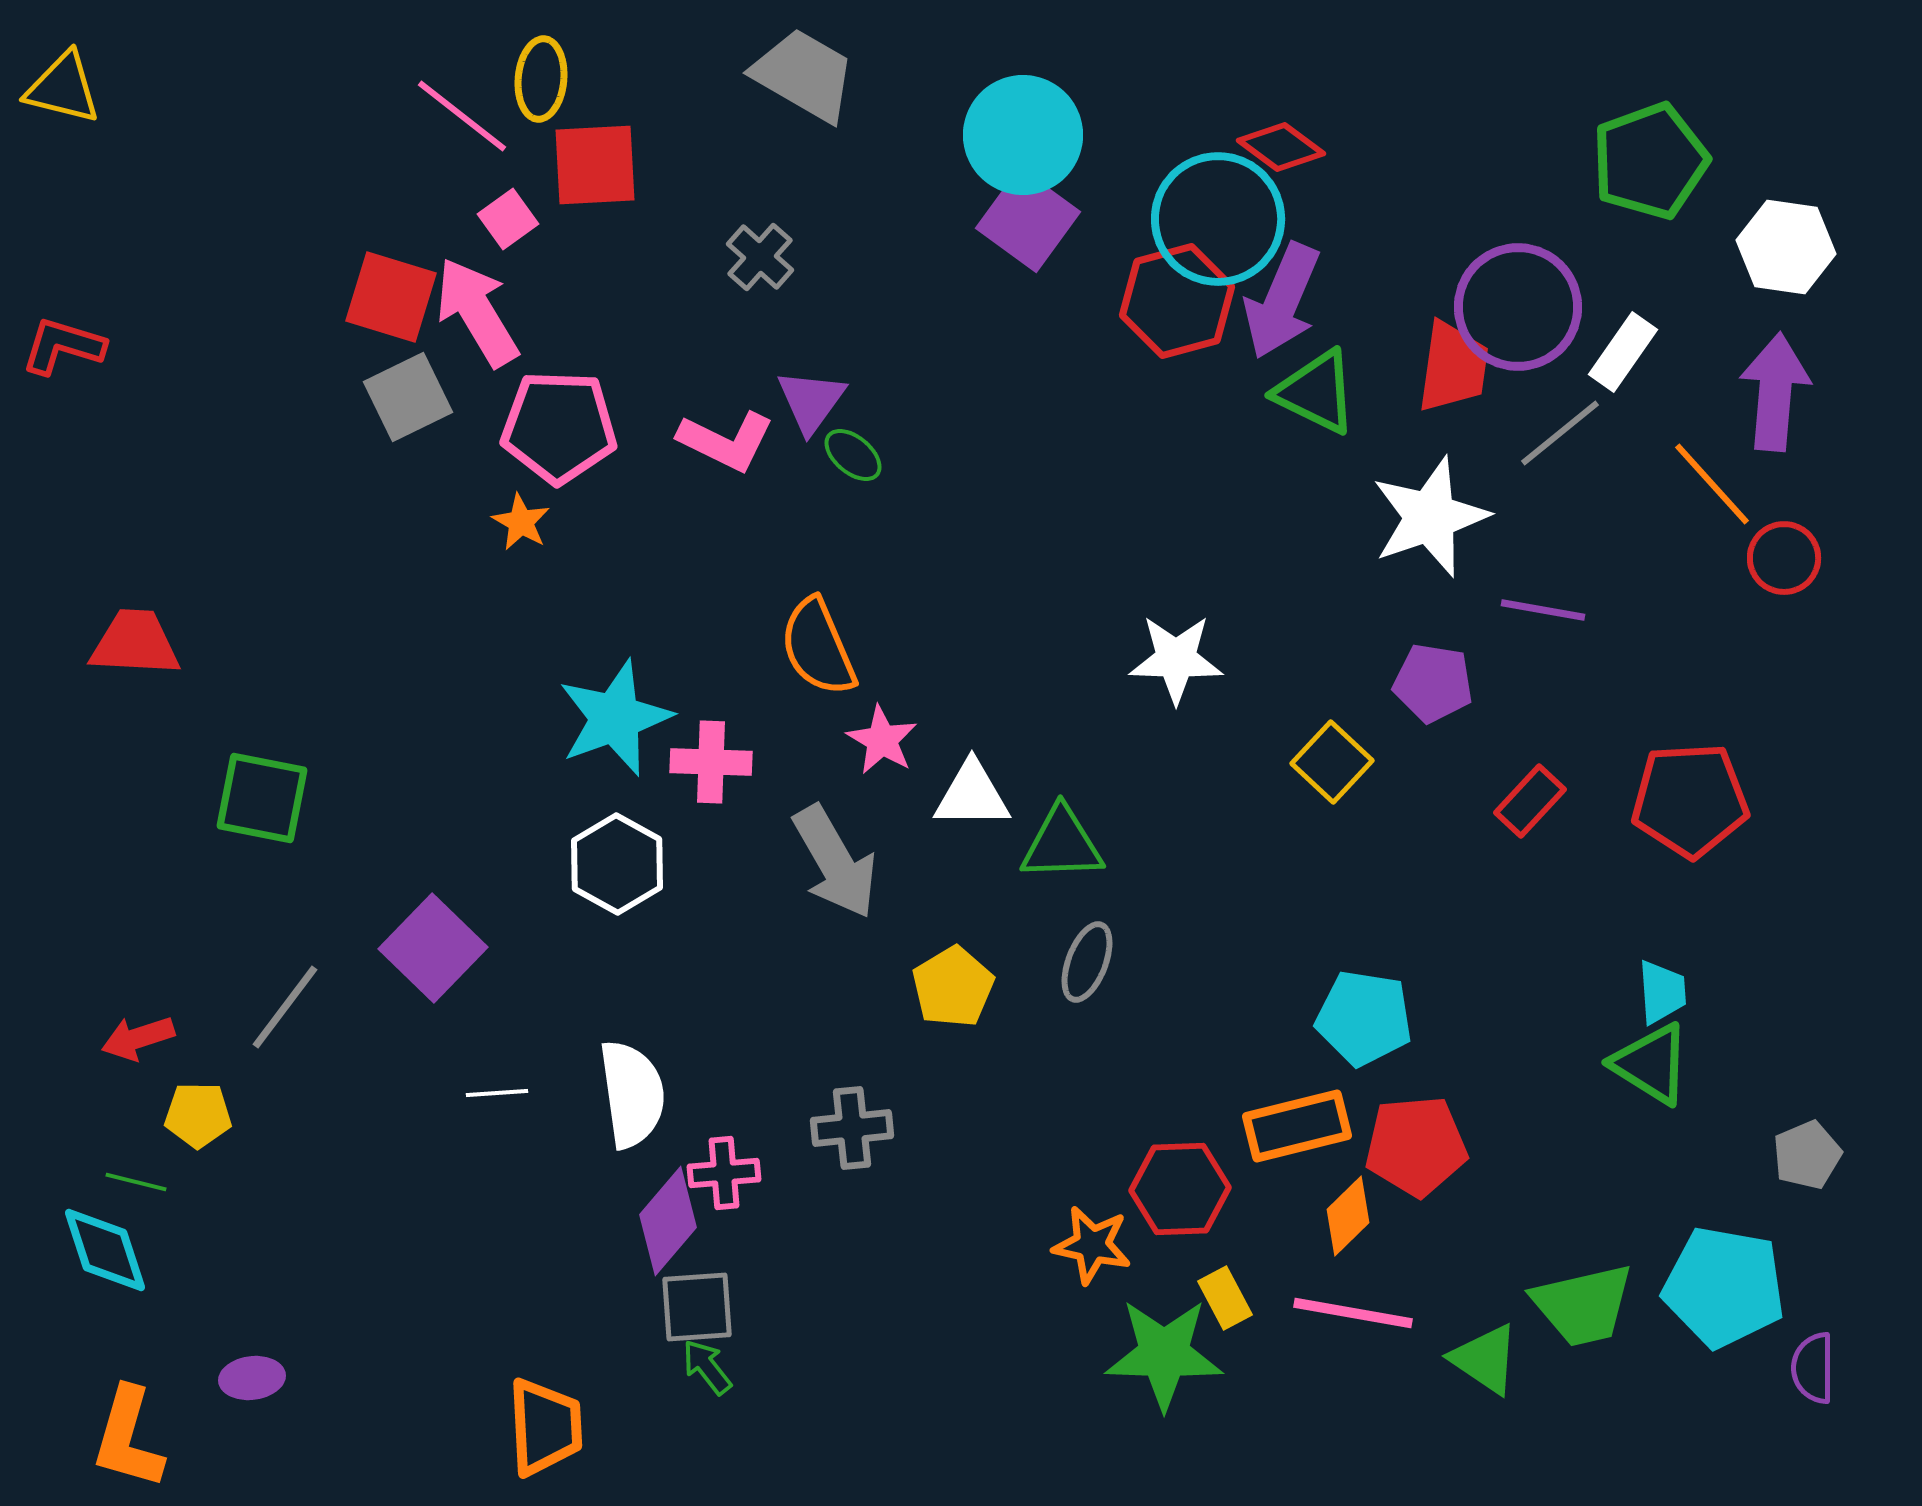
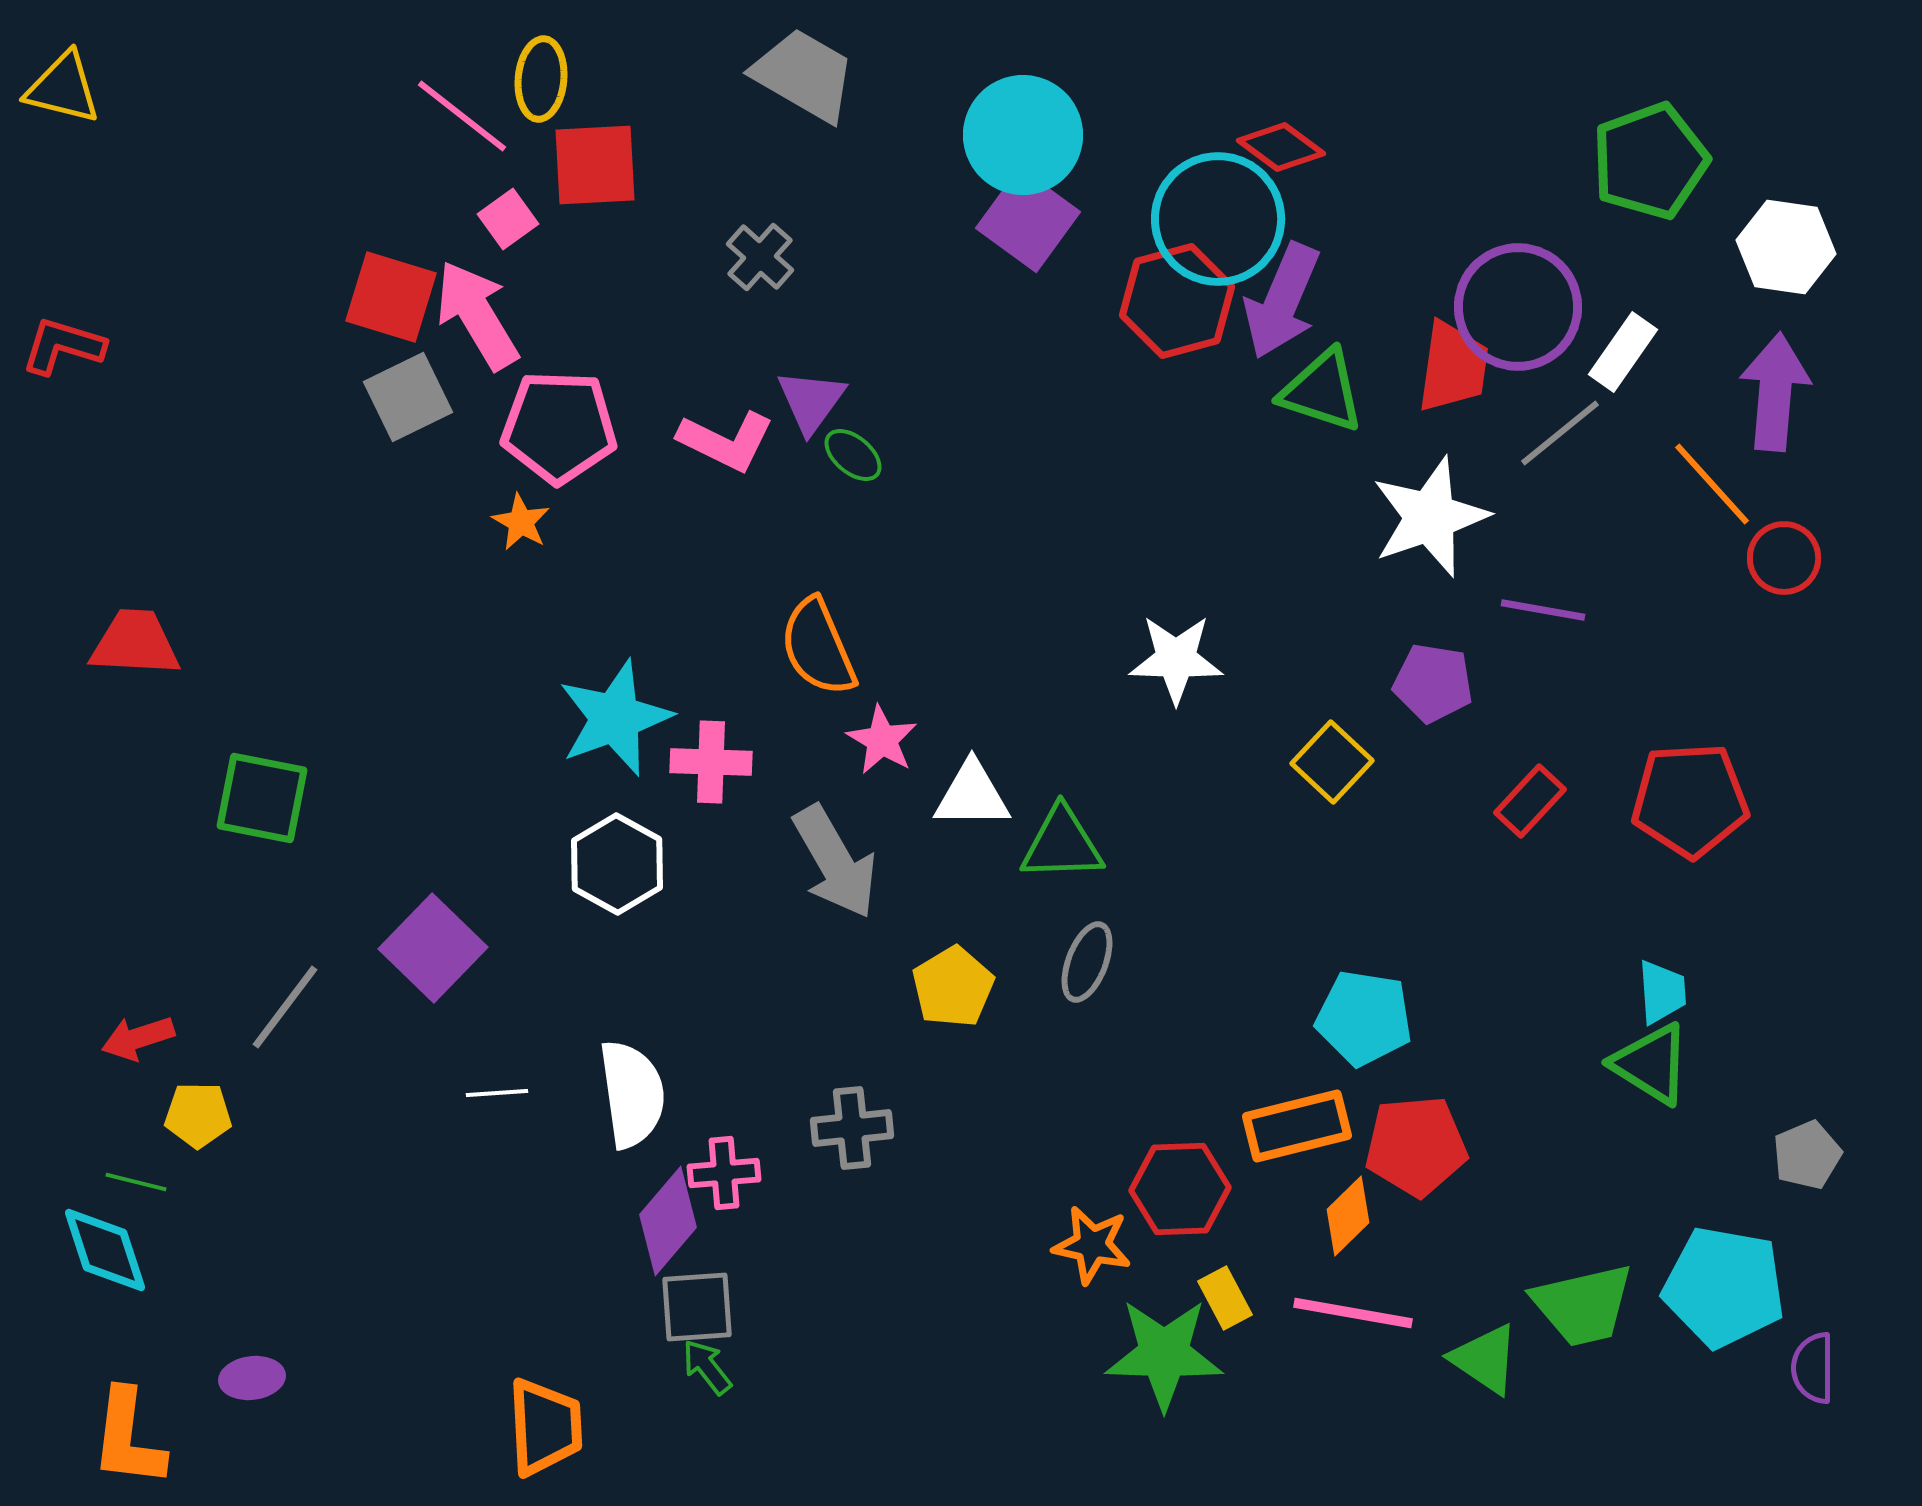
pink arrow at (477, 312): moved 3 px down
green triangle at (1316, 392): moved 6 px right, 1 px up; rotated 8 degrees counterclockwise
orange L-shape at (128, 1438): rotated 9 degrees counterclockwise
